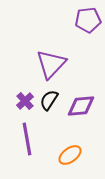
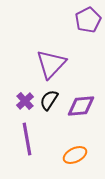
purple pentagon: rotated 20 degrees counterclockwise
orange ellipse: moved 5 px right; rotated 10 degrees clockwise
